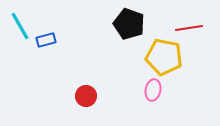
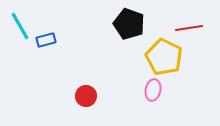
yellow pentagon: rotated 15 degrees clockwise
